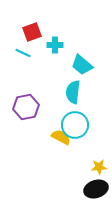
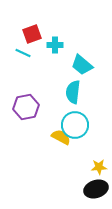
red square: moved 2 px down
